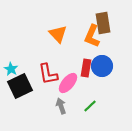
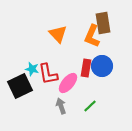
cyan star: moved 21 px right; rotated 16 degrees counterclockwise
